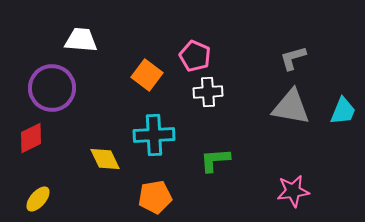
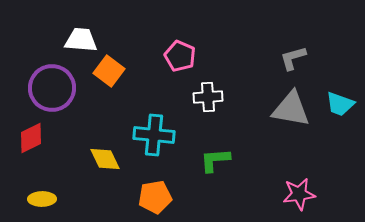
pink pentagon: moved 15 px left
orange square: moved 38 px left, 4 px up
white cross: moved 5 px down
gray triangle: moved 2 px down
cyan trapezoid: moved 3 px left, 7 px up; rotated 88 degrees clockwise
cyan cross: rotated 9 degrees clockwise
pink star: moved 6 px right, 3 px down
yellow ellipse: moved 4 px right; rotated 48 degrees clockwise
